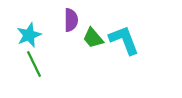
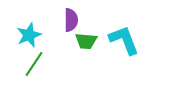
green trapezoid: moved 7 px left, 3 px down; rotated 45 degrees counterclockwise
green line: rotated 60 degrees clockwise
